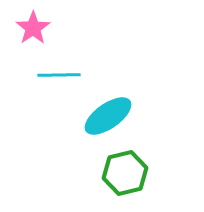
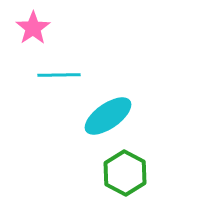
green hexagon: rotated 18 degrees counterclockwise
